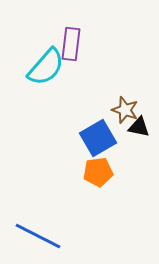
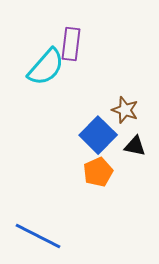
black triangle: moved 4 px left, 19 px down
blue square: moved 3 px up; rotated 15 degrees counterclockwise
orange pentagon: rotated 16 degrees counterclockwise
